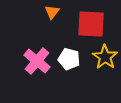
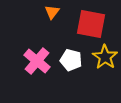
red square: rotated 8 degrees clockwise
white pentagon: moved 2 px right, 1 px down
